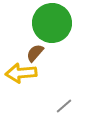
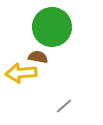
green circle: moved 4 px down
brown semicircle: moved 3 px right, 4 px down; rotated 60 degrees clockwise
